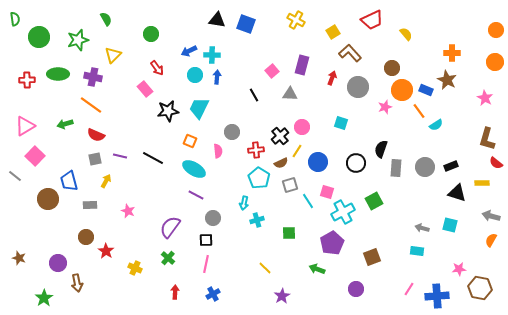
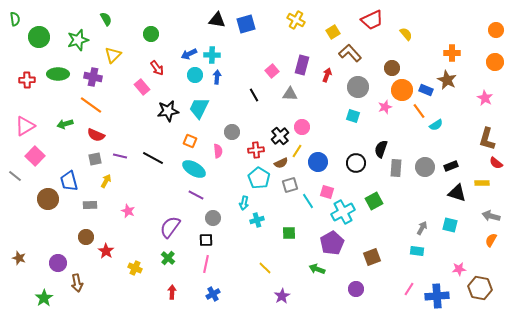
blue square at (246, 24): rotated 36 degrees counterclockwise
blue arrow at (189, 51): moved 3 px down
red arrow at (332, 78): moved 5 px left, 3 px up
pink rectangle at (145, 89): moved 3 px left, 2 px up
cyan square at (341, 123): moved 12 px right, 7 px up
gray arrow at (422, 228): rotated 104 degrees clockwise
red arrow at (175, 292): moved 3 px left
